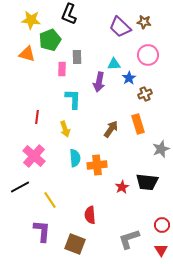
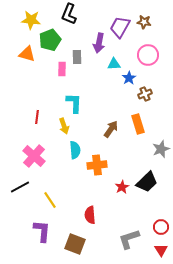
purple trapezoid: rotated 75 degrees clockwise
purple arrow: moved 39 px up
cyan L-shape: moved 1 px right, 4 px down
yellow arrow: moved 1 px left, 3 px up
cyan semicircle: moved 8 px up
black trapezoid: rotated 50 degrees counterclockwise
red circle: moved 1 px left, 2 px down
